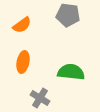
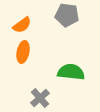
gray pentagon: moved 1 px left
orange ellipse: moved 10 px up
gray cross: rotated 18 degrees clockwise
